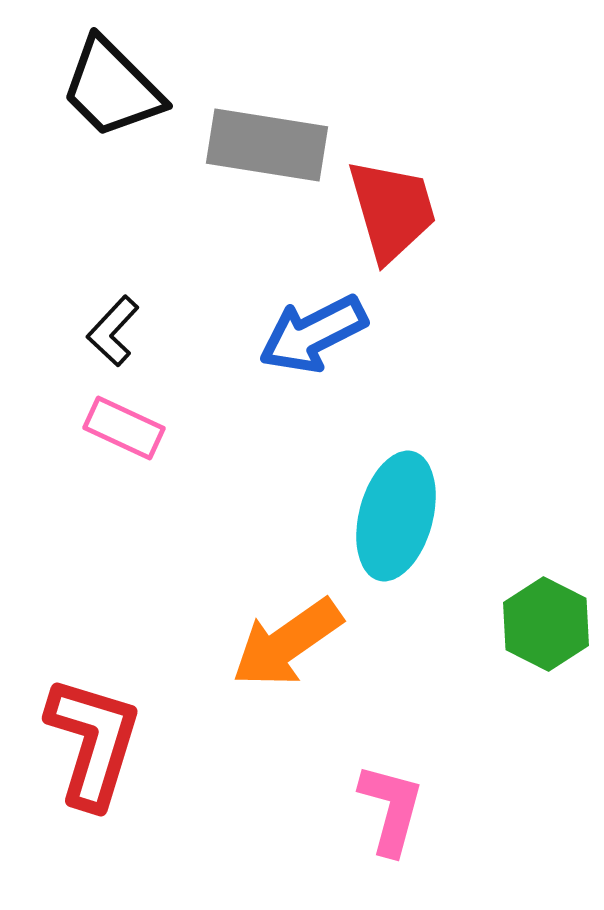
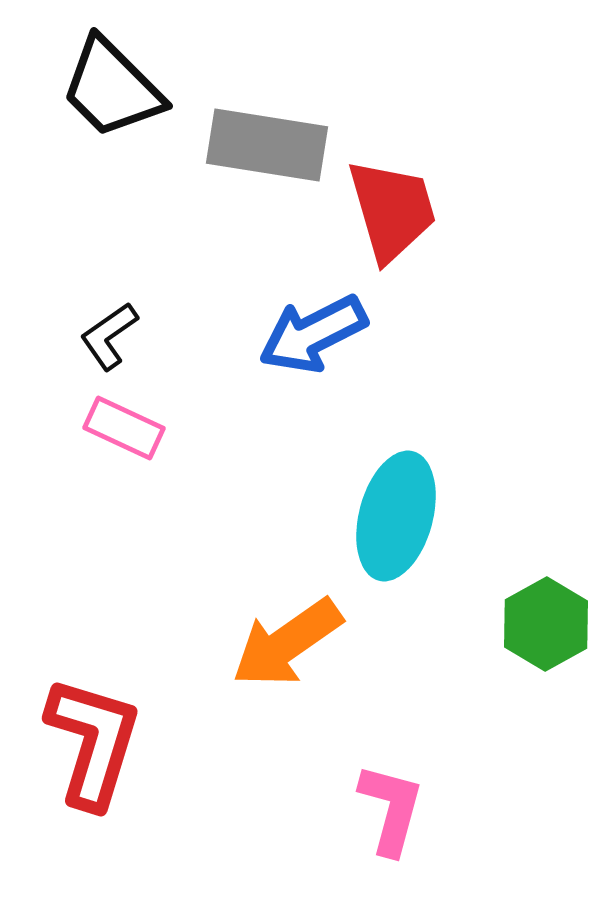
black L-shape: moved 4 px left, 5 px down; rotated 12 degrees clockwise
green hexagon: rotated 4 degrees clockwise
